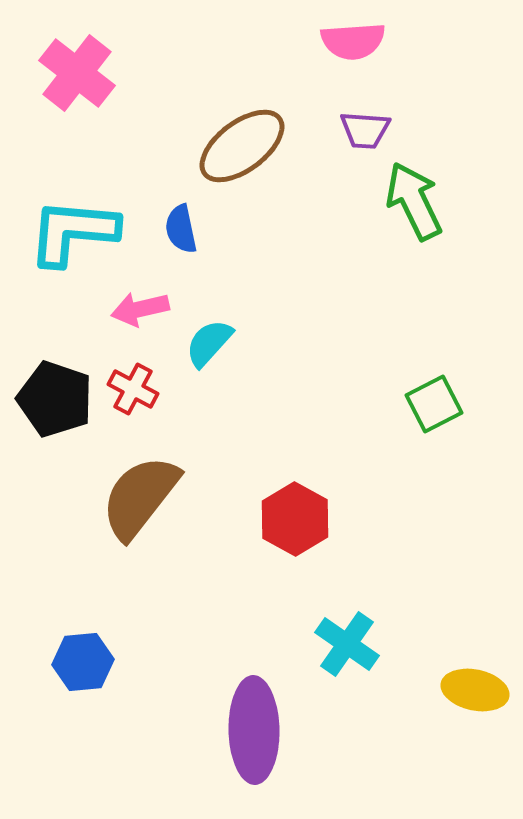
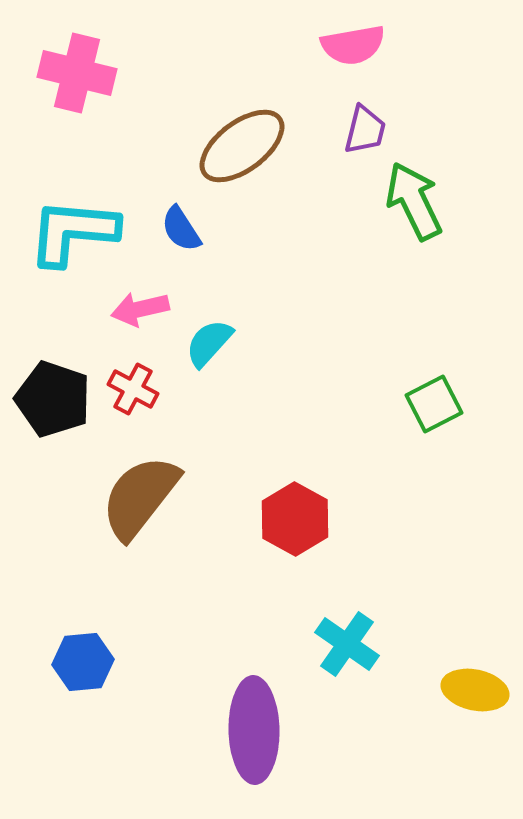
pink semicircle: moved 4 px down; rotated 6 degrees counterclockwise
pink cross: rotated 24 degrees counterclockwise
purple trapezoid: rotated 80 degrees counterclockwise
blue semicircle: rotated 21 degrees counterclockwise
black pentagon: moved 2 px left
